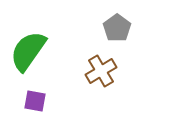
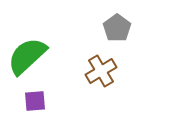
green semicircle: moved 1 px left, 5 px down; rotated 12 degrees clockwise
purple square: rotated 15 degrees counterclockwise
